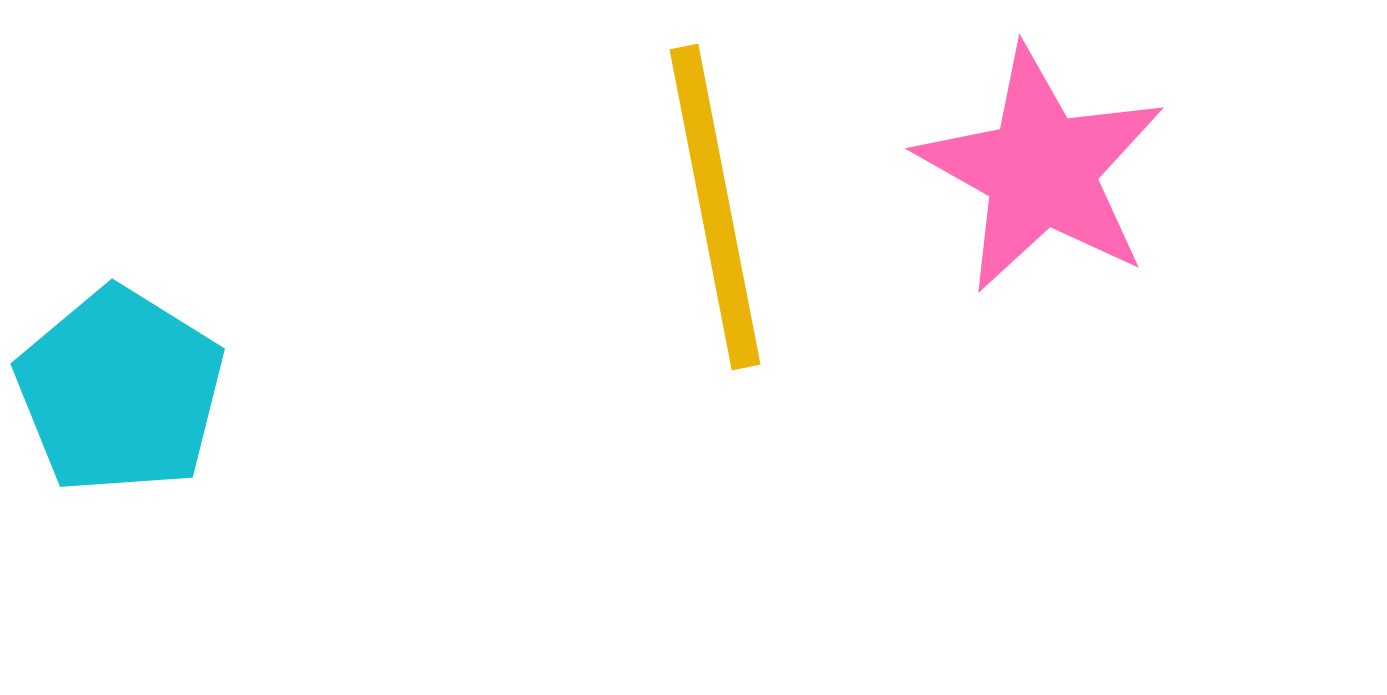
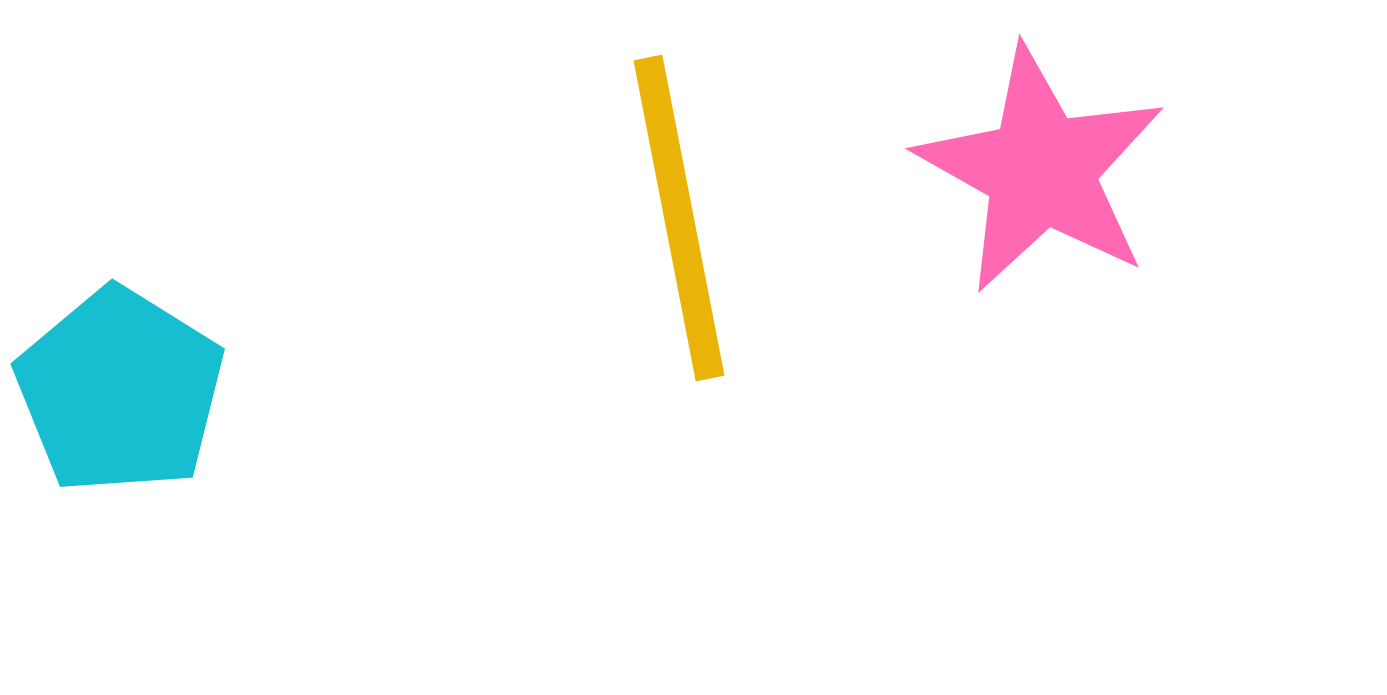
yellow line: moved 36 px left, 11 px down
